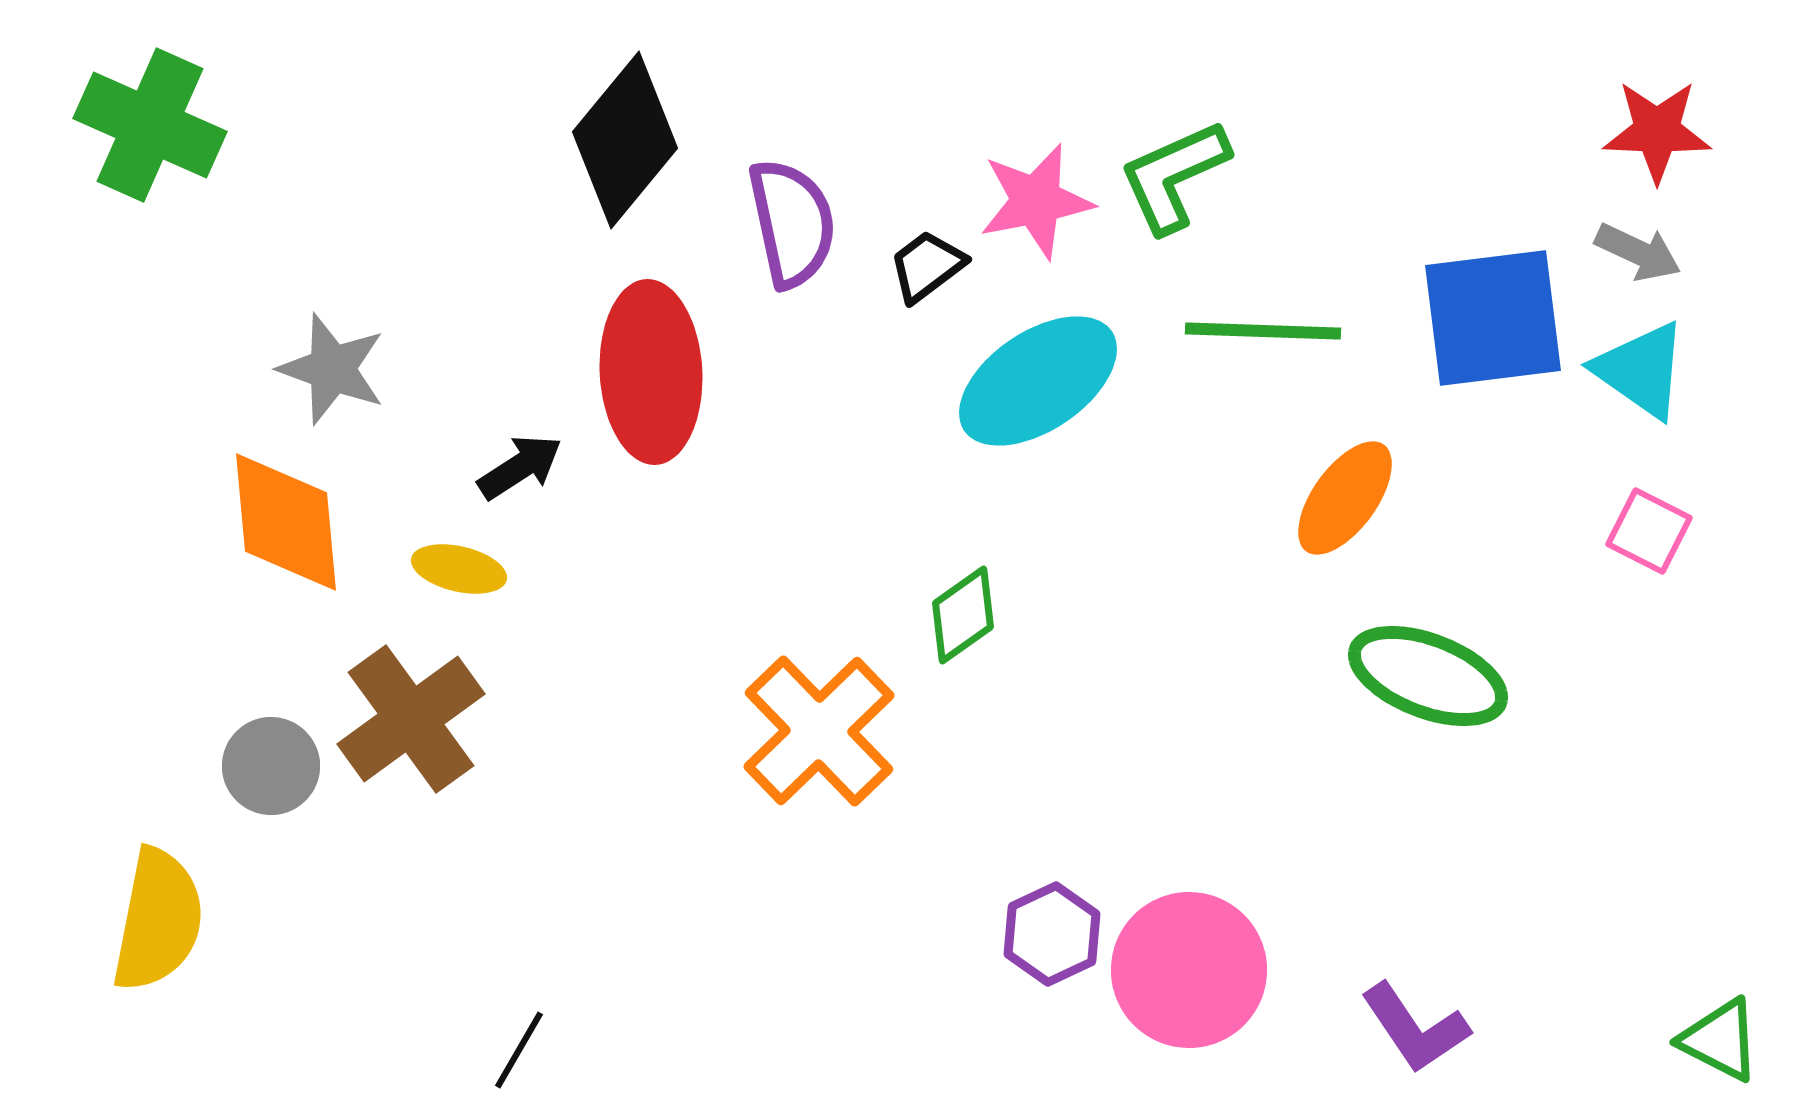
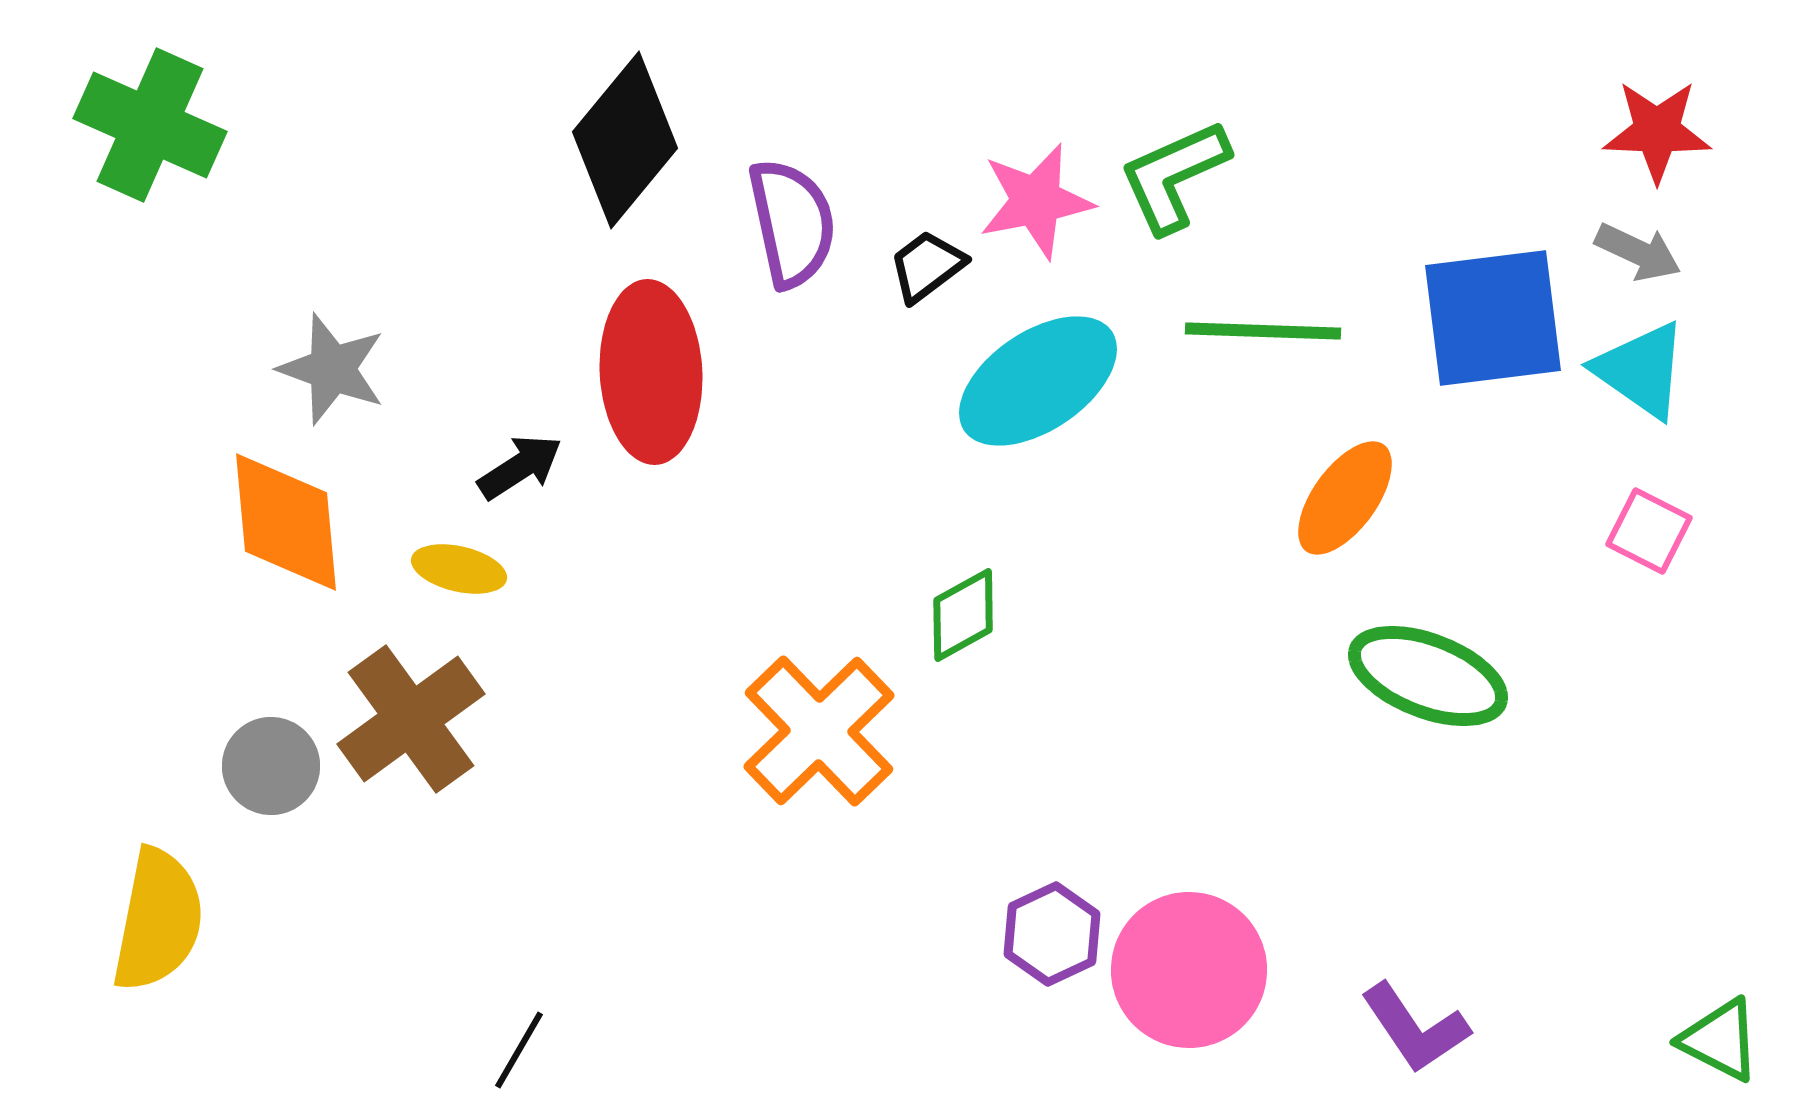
green diamond: rotated 6 degrees clockwise
